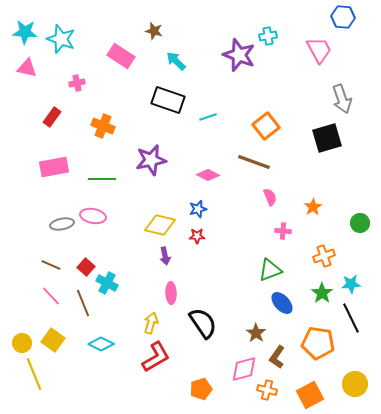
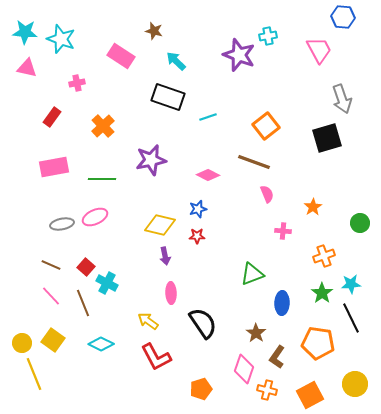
black rectangle at (168, 100): moved 3 px up
orange cross at (103, 126): rotated 25 degrees clockwise
pink semicircle at (270, 197): moved 3 px left, 3 px up
pink ellipse at (93, 216): moved 2 px right, 1 px down; rotated 35 degrees counterclockwise
green triangle at (270, 270): moved 18 px left, 4 px down
blue ellipse at (282, 303): rotated 45 degrees clockwise
yellow arrow at (151, 323): moved 3 px left, 2 px up; rotated 70 degrees counterclockwise
red L-shape at (156, 357): rotated 92 degrees clockwise
pink diamond at (244, 369): rotated 56 degrees counterclockwise
